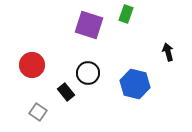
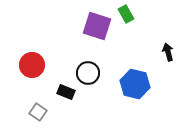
green rectangle: rotated 48 degrees counterclockwise
purple square: moved 8 px right, 1 px down
black rectangle: rotated 30 degrees counterclockwise
